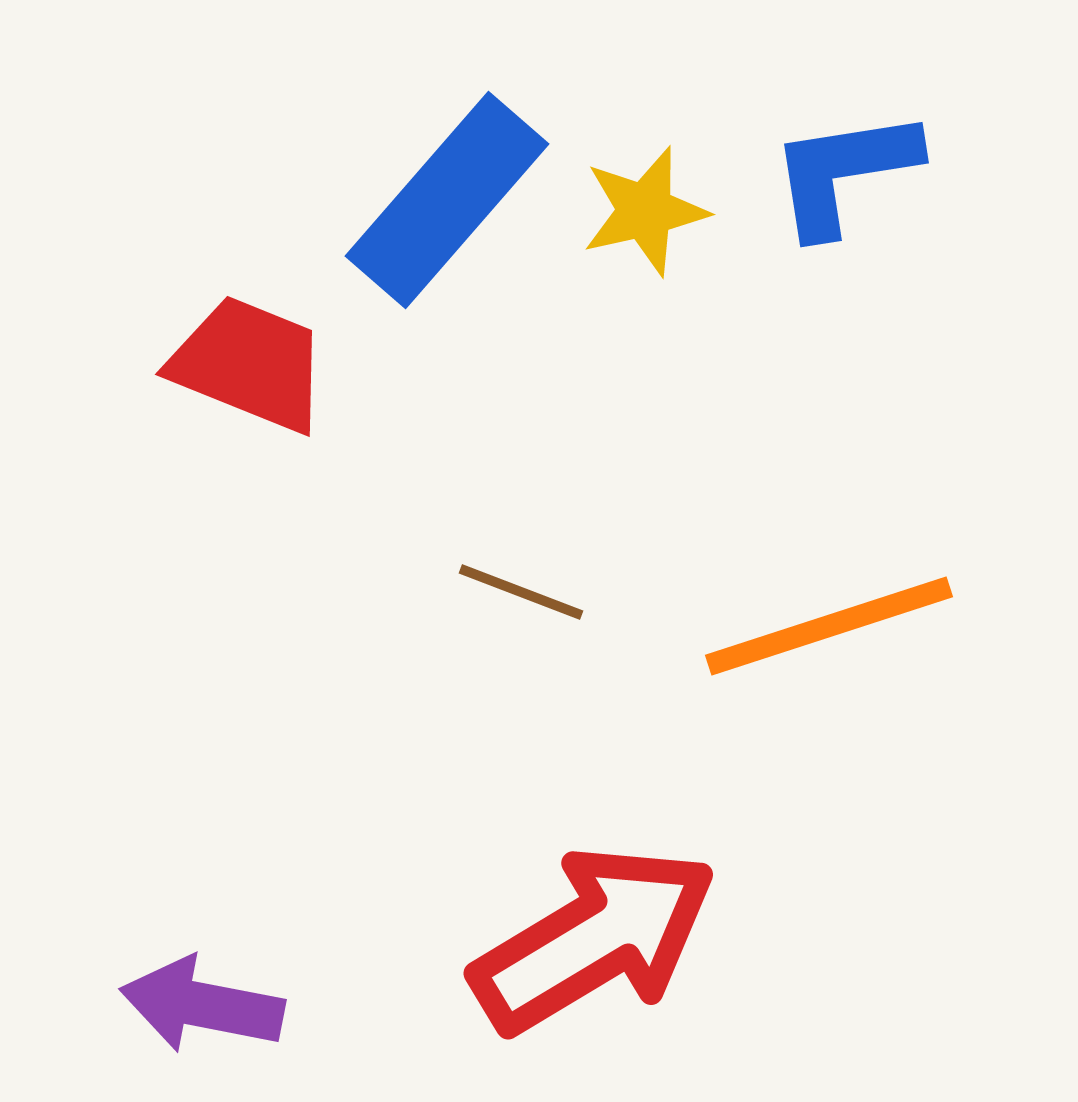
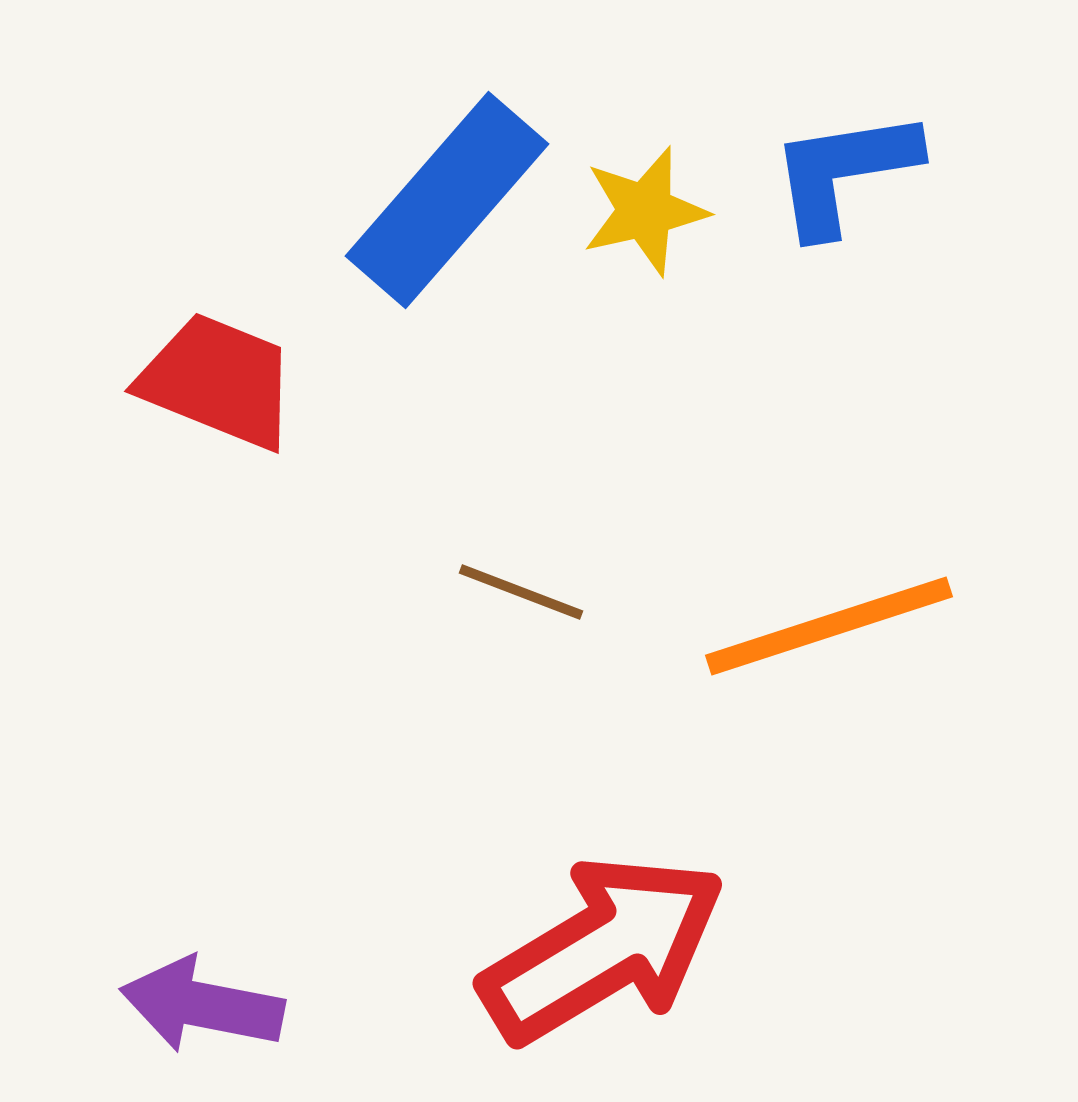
red trapezoid: moved 31 px left, 17 px down
red arrow: moved 9 px right, 10 px down
